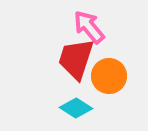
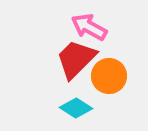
pink arrow: rotated 21 degrees counterclockwise
red trapezoid: rotated 27 degrees clockwise
